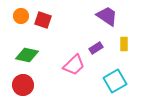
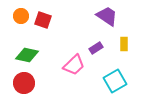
red circle: moved 1 px right, 2 px up
